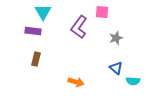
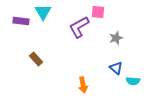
pink square: moved 4 px left
purple L-shape: rotated 25 degrees clockwise
purple rectangle: moved 12 px left, 10 px up
brown rectangle: rotated 56 degrees counterclockwise
orange arrow: moved 7 px right, 3 px down; rotated 63 degrees clockwise
